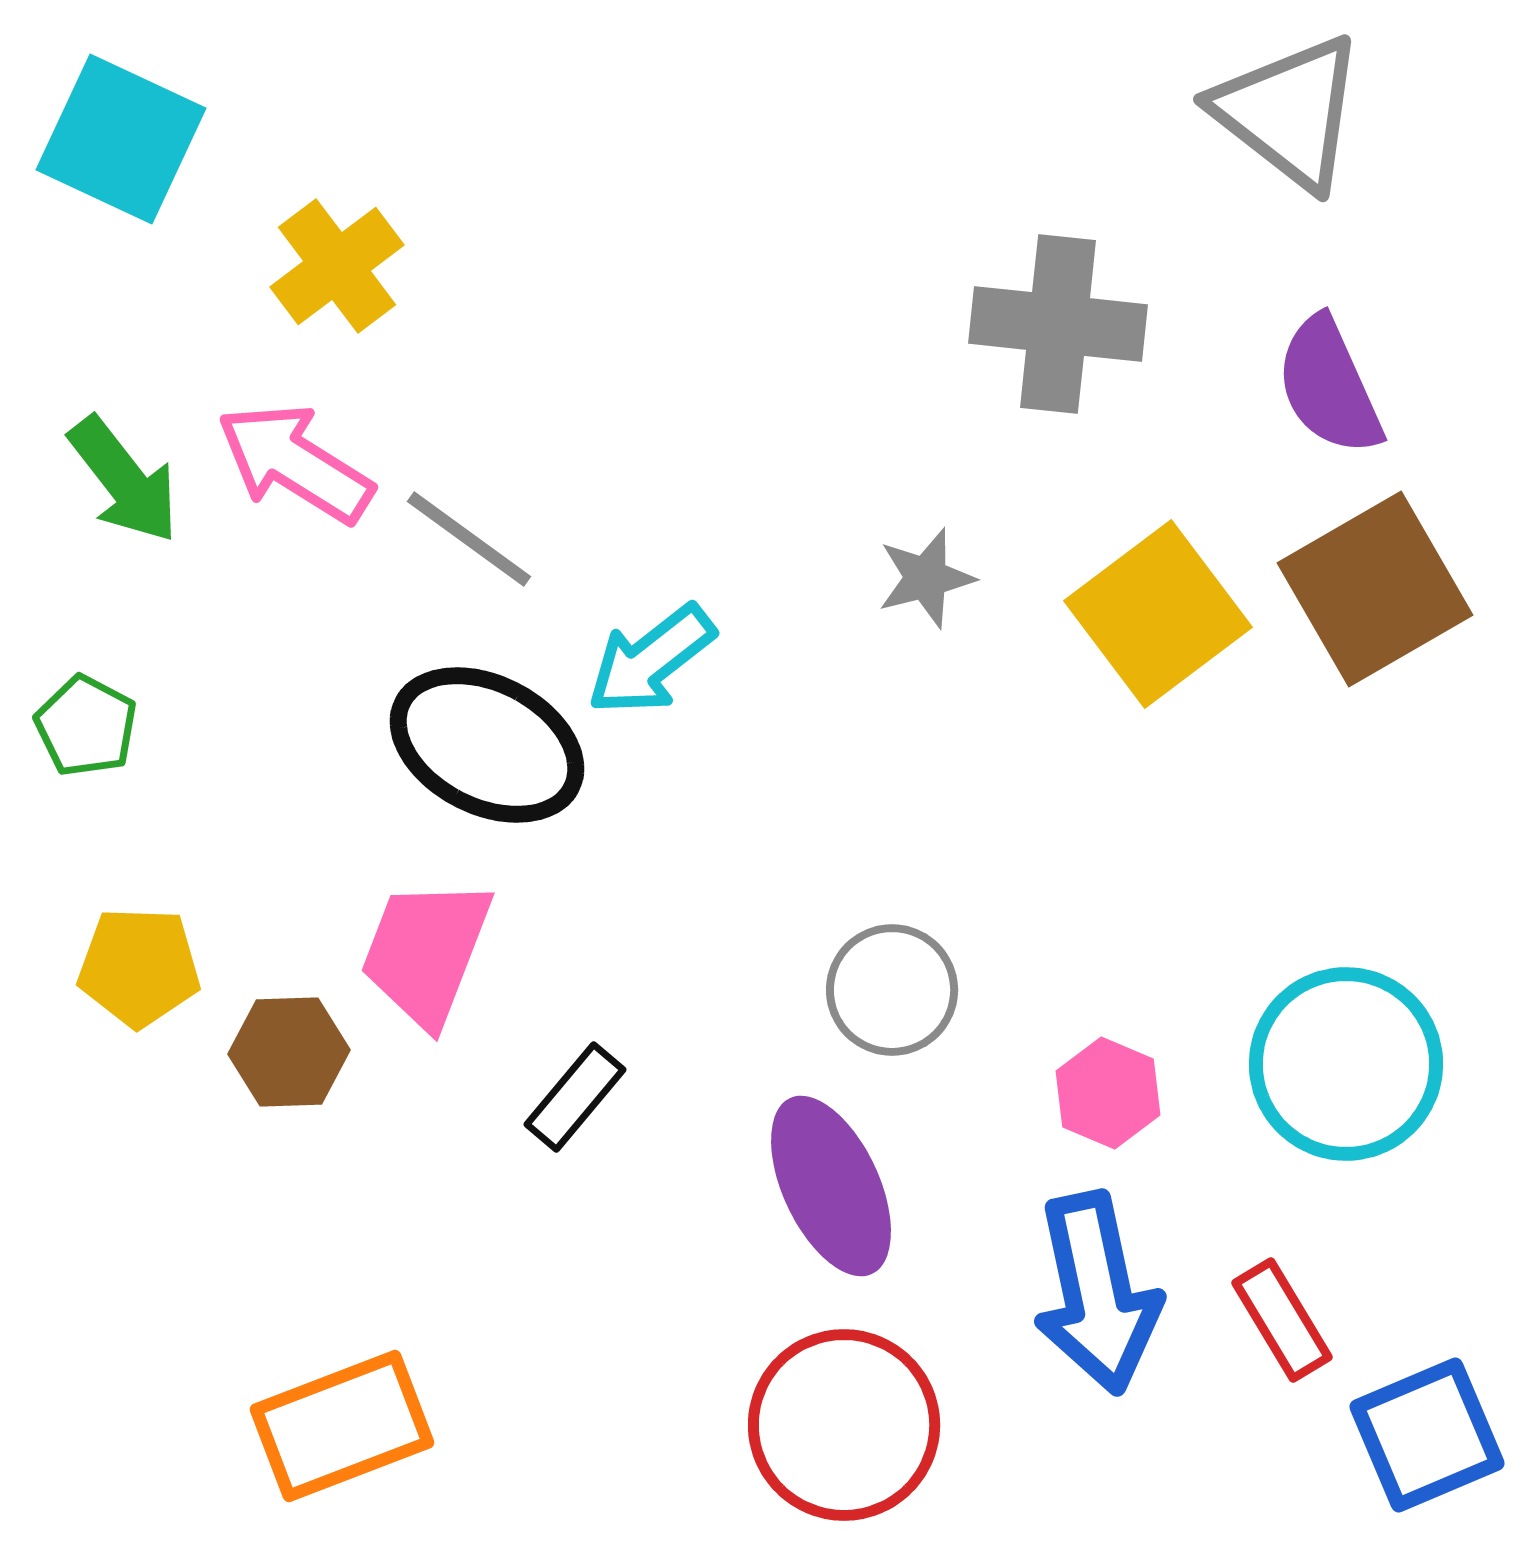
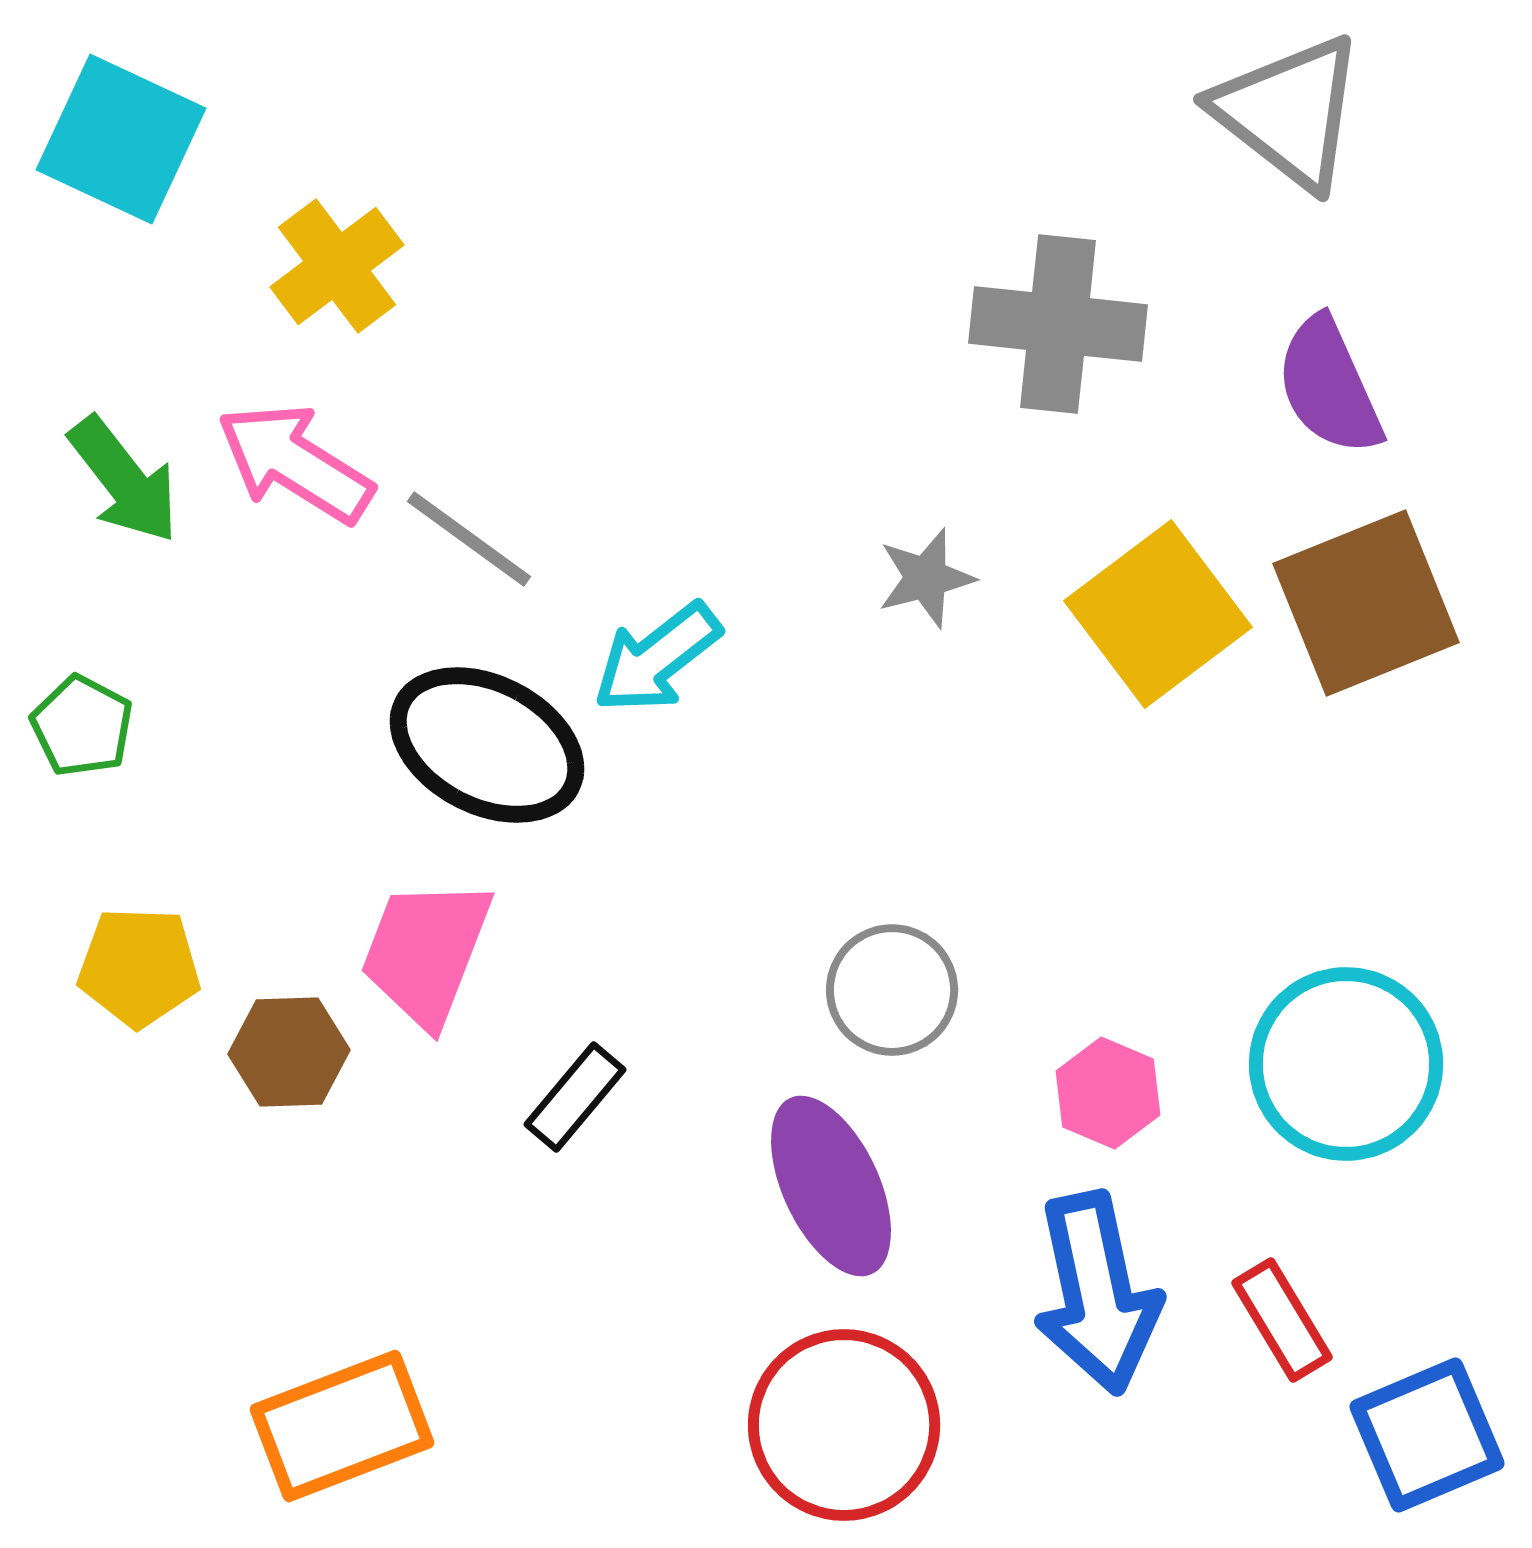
brown square: moved 9 px left, 14 px down; rotated 8 degrees clockwise
cyan arrow: moved 6 px right, 2 px up
green pentagon: moved 4 px left
